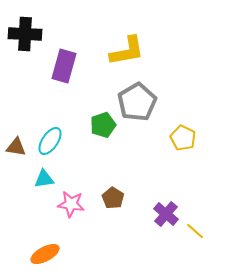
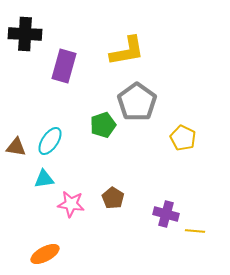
gray pentagon: rotated 6 degrees counterclockwise
purple cross: rotated 25 degrees counterclockwise
yellow line: rotated 36 degrees counterclockwise
